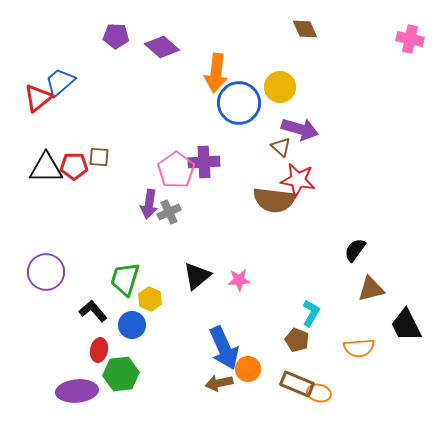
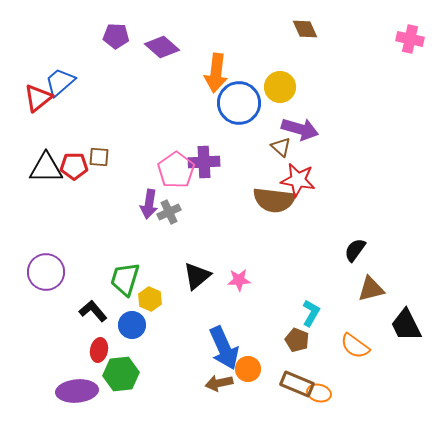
orange semicircle at (359, 348): moved 4 px left, 2 px up; rotated 40 degrees clockwise
